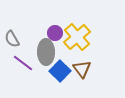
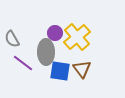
blue square: rotated 35 degrees counterclockwise
